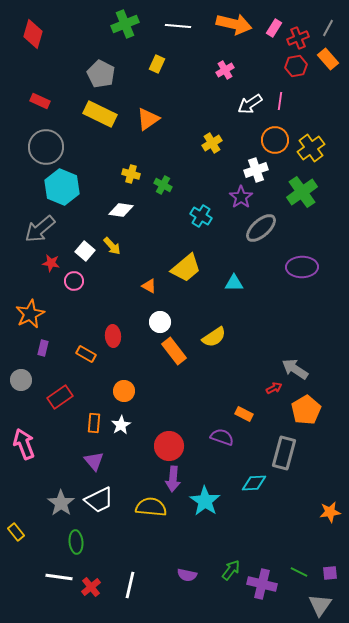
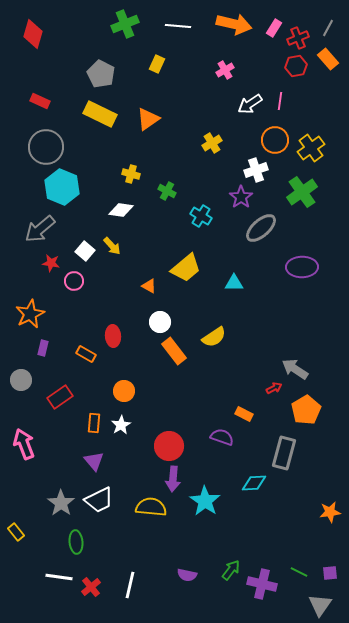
green cross at (163, 185): moved 4 px right, 6 px down
